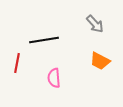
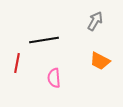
gray arrow: moved 3 px up; rotated 108 degrees counterclockwise
